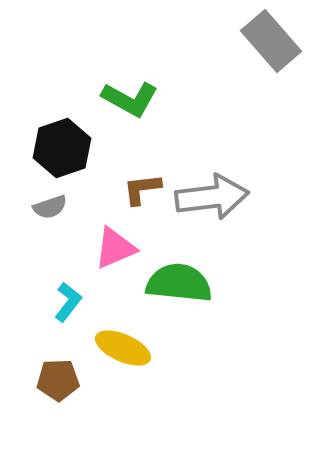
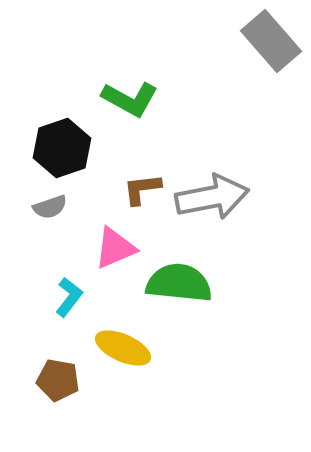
gray arrow: rotated 4 degrees counterclockwise
cyan L-shape: moved 1 px right, 5 px up
brown pentagon: rotated 12 degrees clockwise
